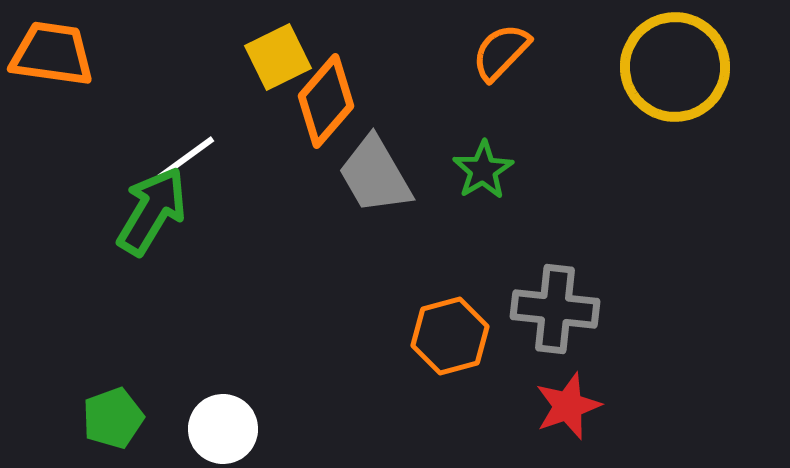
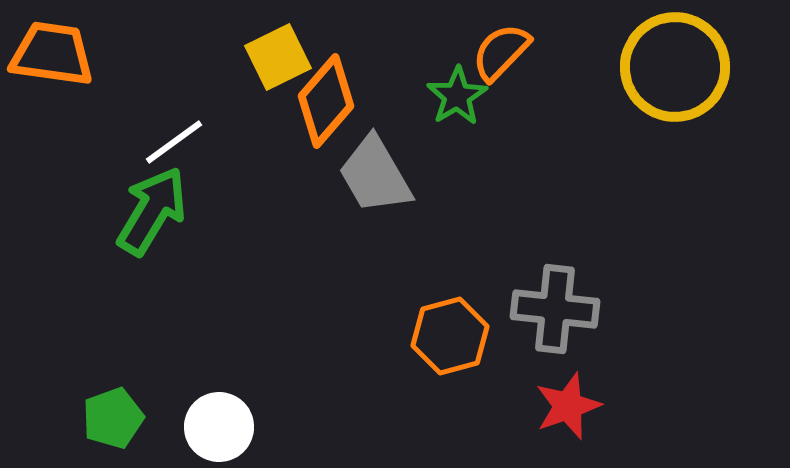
white line: moved 12 px left, 16 px up
green star: moved 26 px left, 74 px up
white circle: moved 4 px left, 2 px up
